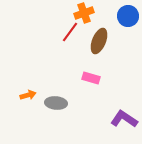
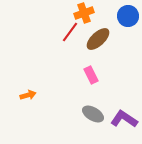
brown ellipse: moved 1 px left, 2 px up; rotated 25 degrees clockwise
pink rectangle: moved 3 px up; rotated 48 degrees clockwise
gray ellipse: moved 37 px right, 11 px down; rotated 25 degrees clockwise
